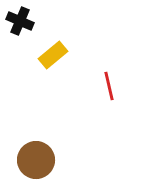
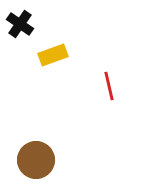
black cross: moved 3 px down; rotated 12 degrees clockwise
yellow rectangle: rotated 20 degrees clockwise
